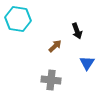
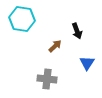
cyan hexagon: moved 4 px right
gray cross: moved 4 px left, 1 px up
